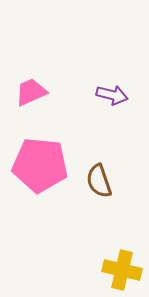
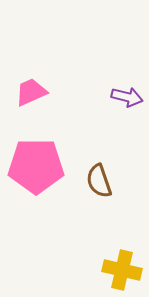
purple arrow: moved 15 px right, 2 px down
pink pentagon: moved 4 px left, 1 px down; rotated 6 degrees counterclockwise
